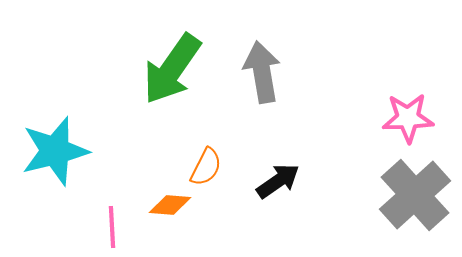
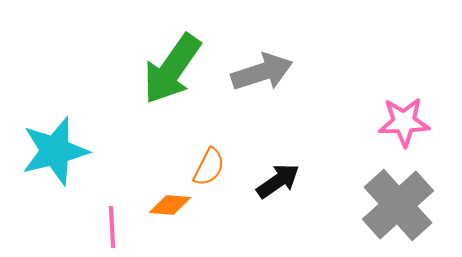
gray arrow: rotated 82 degrees clockwise
pink star: moved 4 px left, 4 px down
orange semicircle: moved 3 px right
gray cross: moved 17 px left, 10 px down
